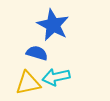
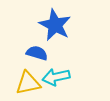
blue star: moved 2 px right
